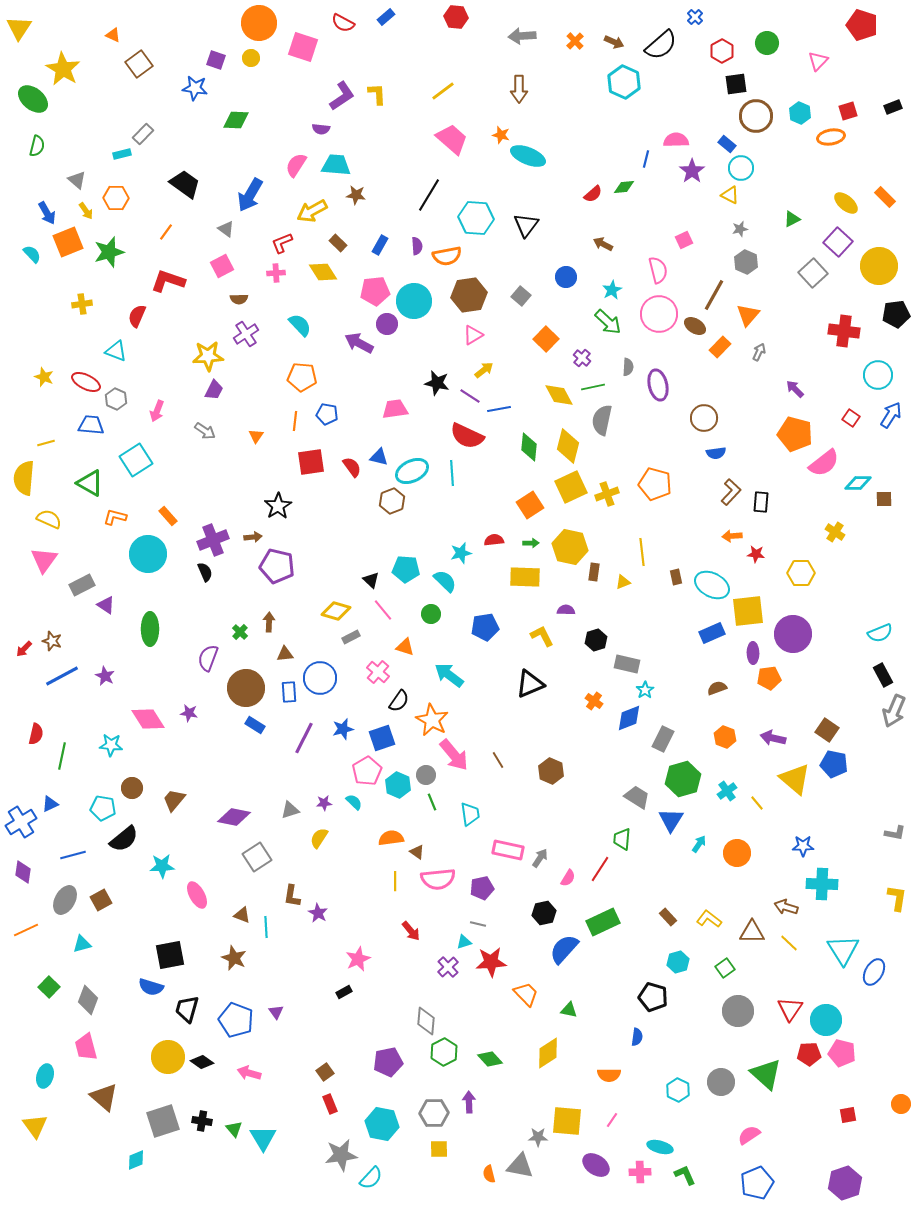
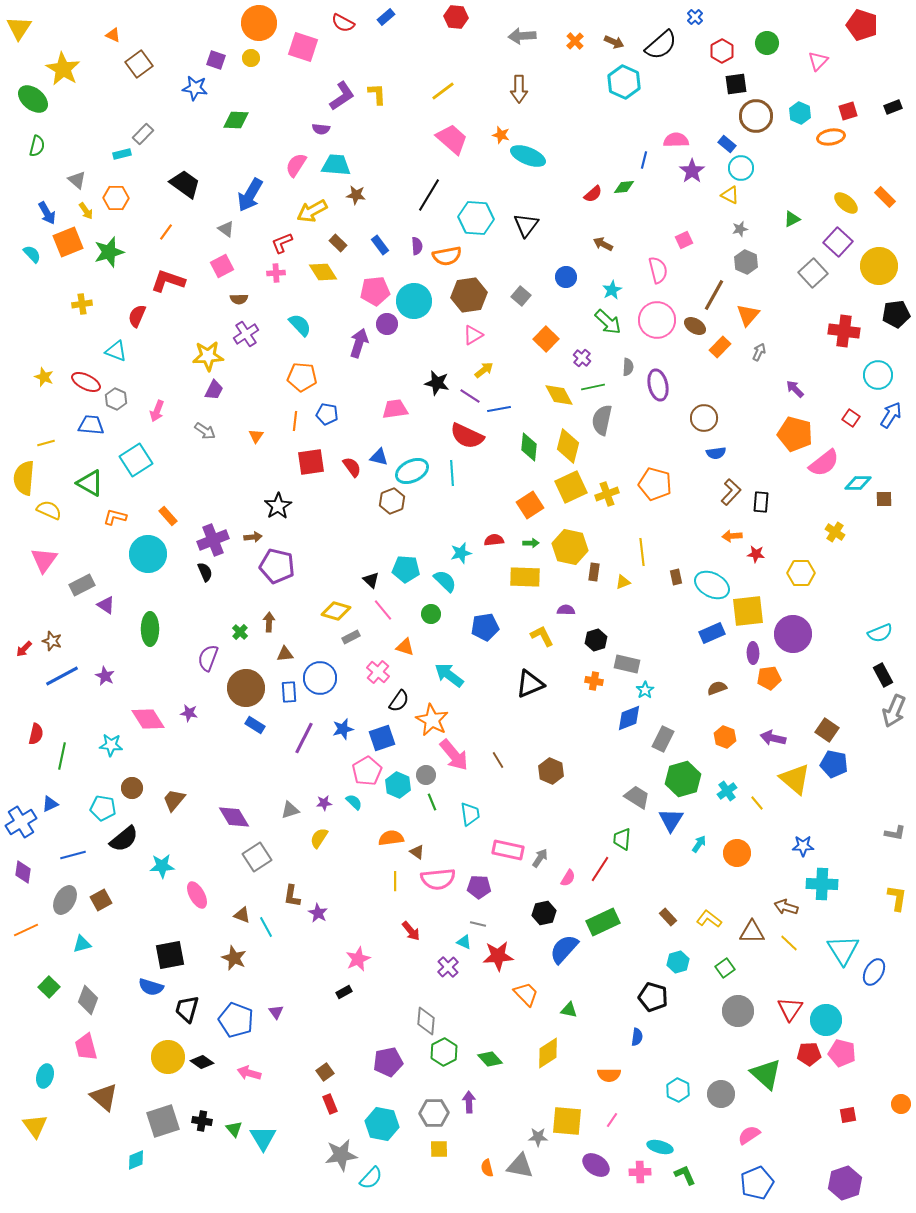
blue line at (646, 159): moved 2 px left, 1 px down
blue rectangle at (380, 245): rotated 66 degrees counterclockwise
pink circle at (659, 314): moved 2 px left, 6 px down
purple arrow at (359, 343): rotated 80 degrees clockwise
yellow semicircle at (49, 519): moved 9 px up
orange cross at (594, 701): moved 20 px up; rotated 24 degrees counterclockwise
purple diamond at (234, 817): rotated 48 degrees clockwise
purple pentagon at (482, 888): moved 3 px left, 1 px up; rotated 15 degrees clockwise
cyan line at (266, 927): rotated 25 degrees counterclockwise
cyan triangle at (464, 942): rotated 42 degrees clockwise
red star at (491, 962): moved 7 px right, 6 px up
gray circle at (721, 1082): moved 12 px down
orange semicircle at (489, 1174): moved 2 px left, 6 px up
